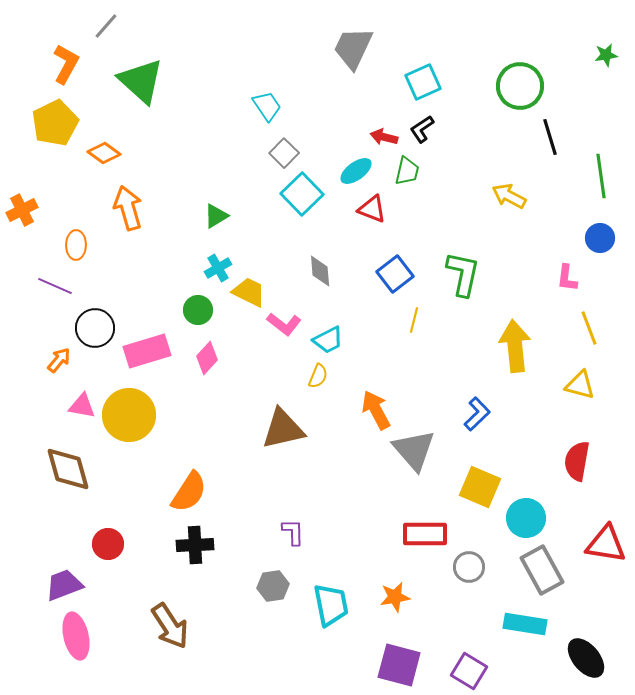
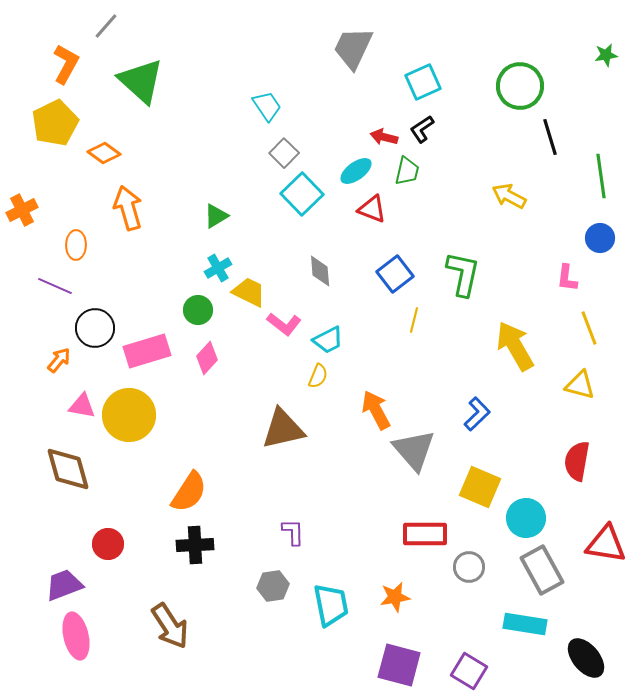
yellow arrow at (515, 346): rotated 24 degrees counterclockwise
